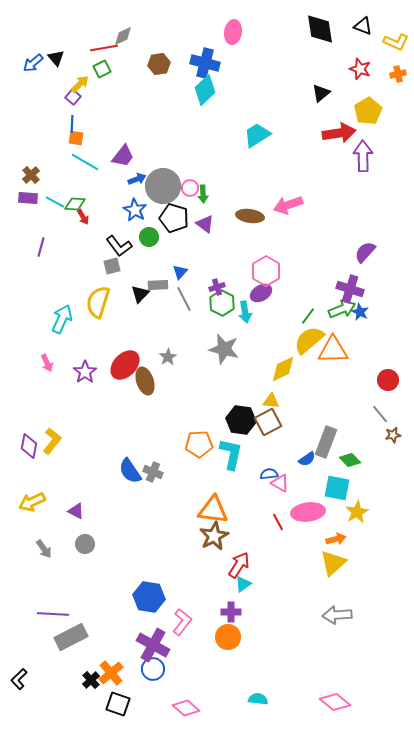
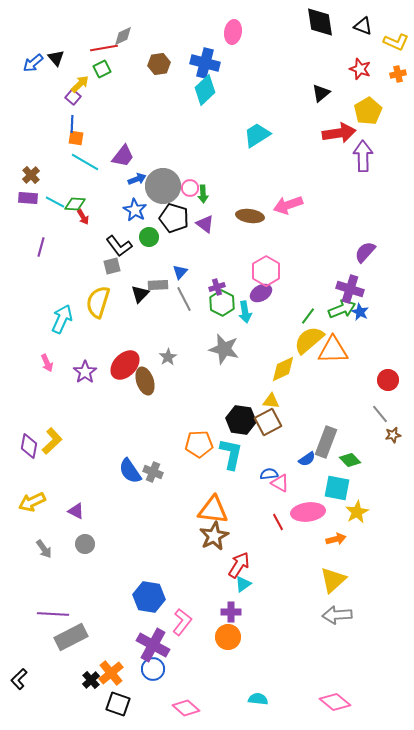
black diamond at (320, 29): moved 7 px up
yellow L-shape at (52, 441): rotated 8 degrees clockwise
yellow triangle at (333, 563): moved 17 px down
